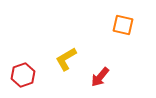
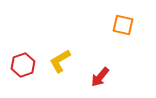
yellow L-shape: moved 6 px left, 2 px down
red hexagon: moved 10 px up
